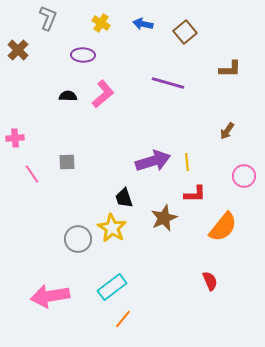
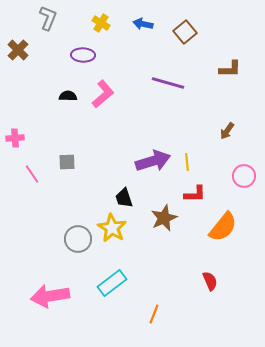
cyan rectangle: moved 4 px up
orange line: moved 31 px right, 5 px up; rotated 18 degrees counterclockwise
